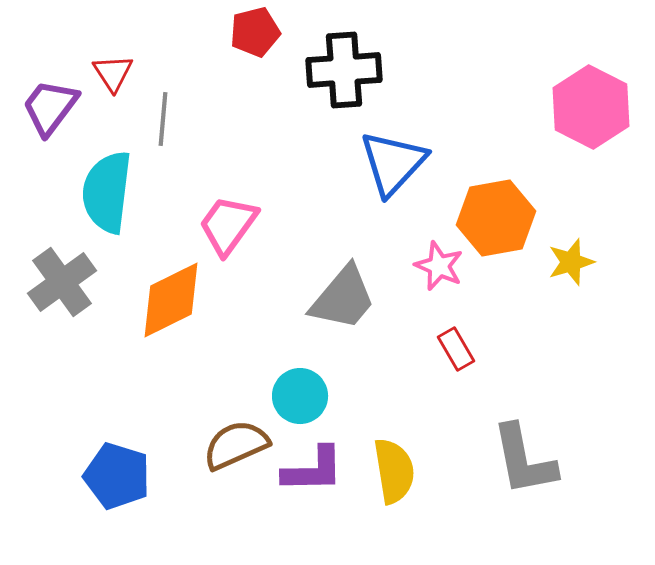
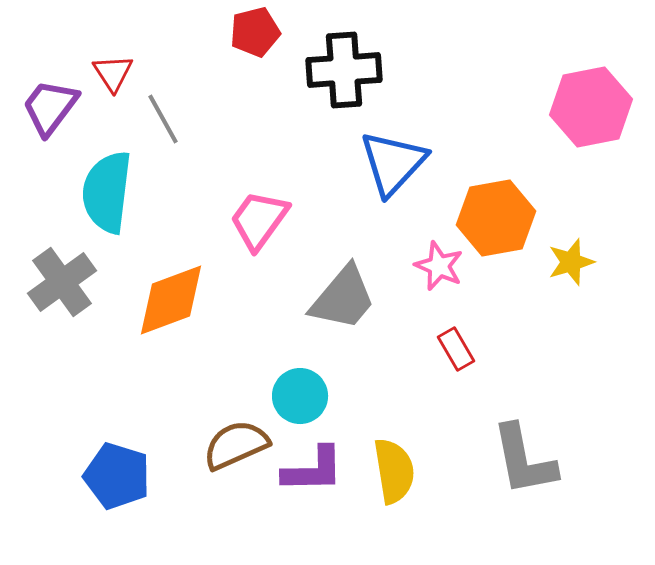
pink hexagon: rotated 22 degrees clockwise
gray line: rotated 34 degrees counterclockwise
pink trapezoid: moved 31 px right, 5 px up
orange diamond: rotated 6 degrees clockwise
